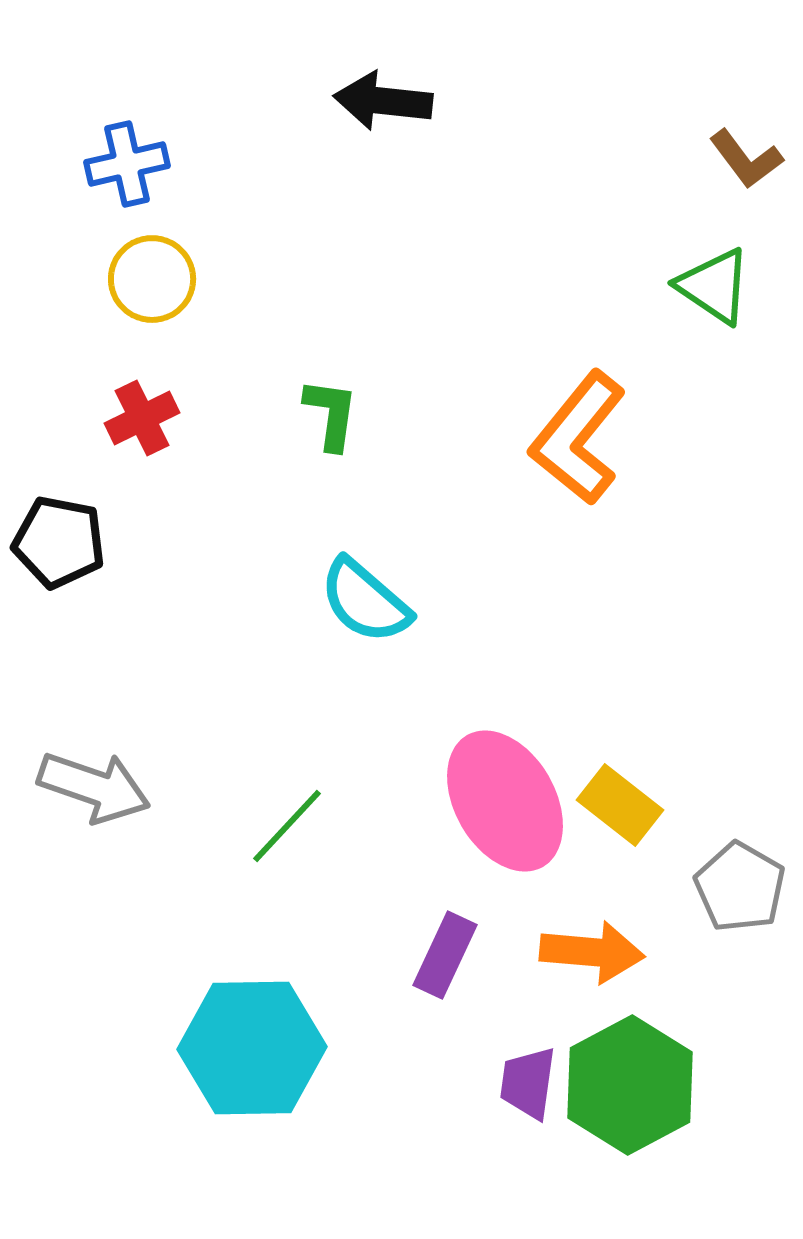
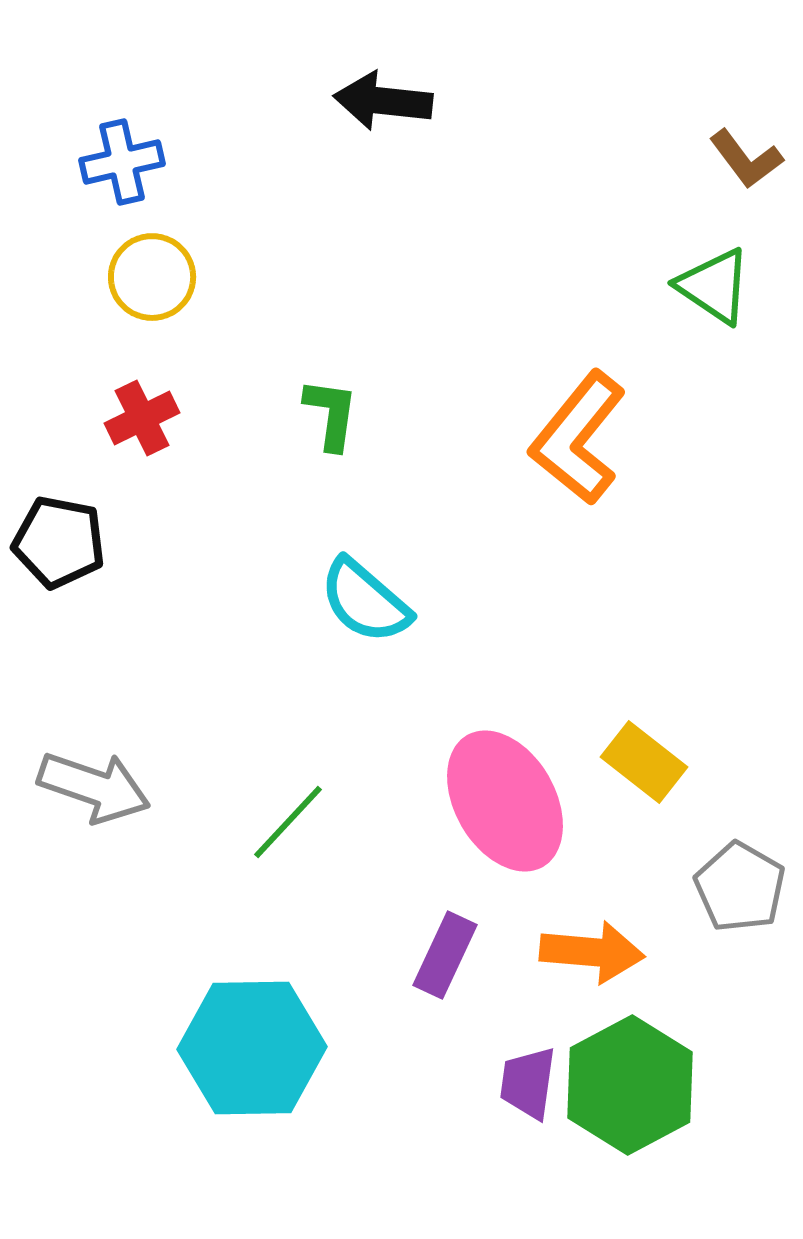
blue cross: moved 5 px left, 2 px up
yellow circle: moved 2 px up
yellow rectangle: moved 24 px right, 43 px up
green line: moved 1 px right, 4 px up
